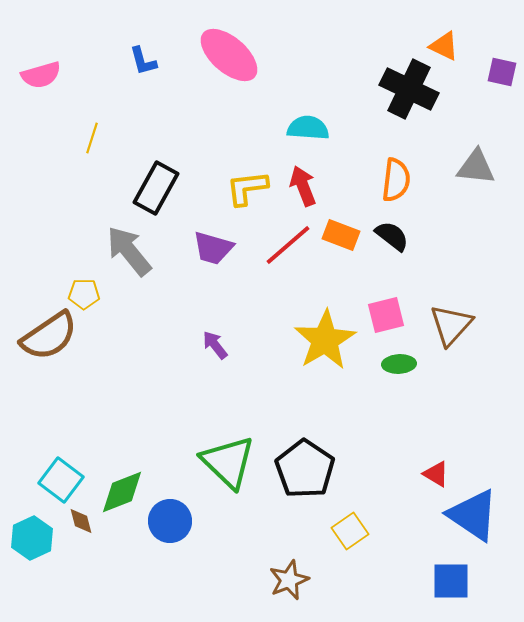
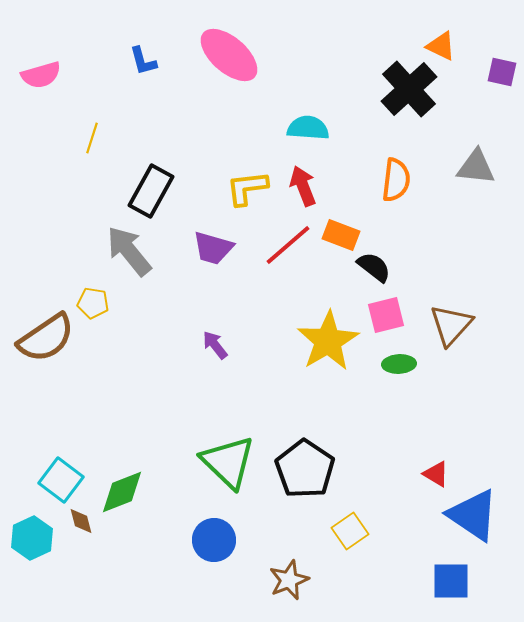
orange triangle: moved 3 px left
black cross: rotated 22 degrees clockwise
black rectangle: moved 5 px left, 3 px down
black semicircle: moved 18 px left, 31 px down
yellow pentagon: moved 9 px right, 9 px down; rotated 8 degrees clockwise
brown semicircle: moved 3 px left, 2 px down
yellow star: moved 3 px right, 1 px down
blue circle: moved 44 px right, 19 px down
